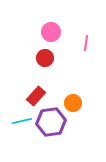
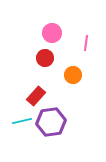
pink circle: moved 1 px right, 1 px down
orange circle: moved 28 px up
